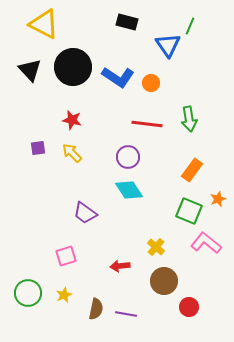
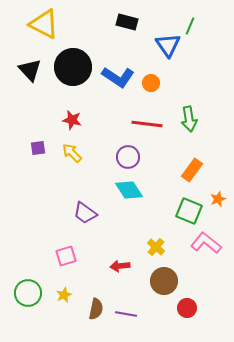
red circle: moved 2 px left, 1 px down
